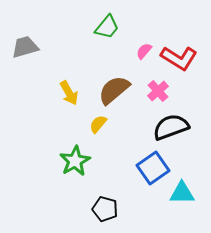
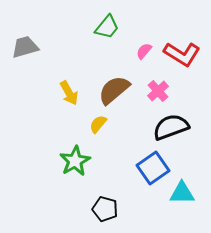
red L-shape: moved 3 px right, 4 px up
